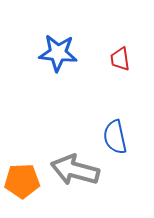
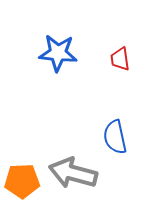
gray arrow: moved 2 px left, 3 px down
